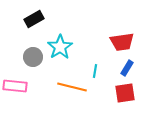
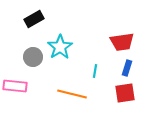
blue rectangle: rotated 14 degrees counterclockwise
orange line: moved 7 px down
